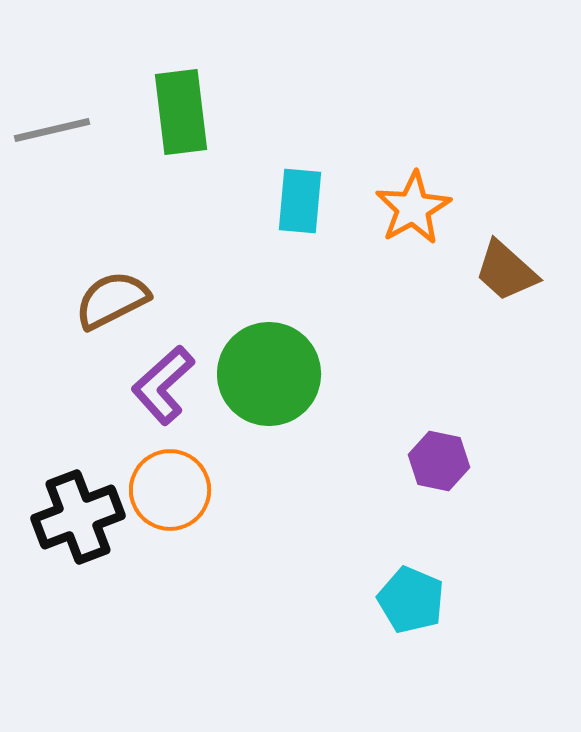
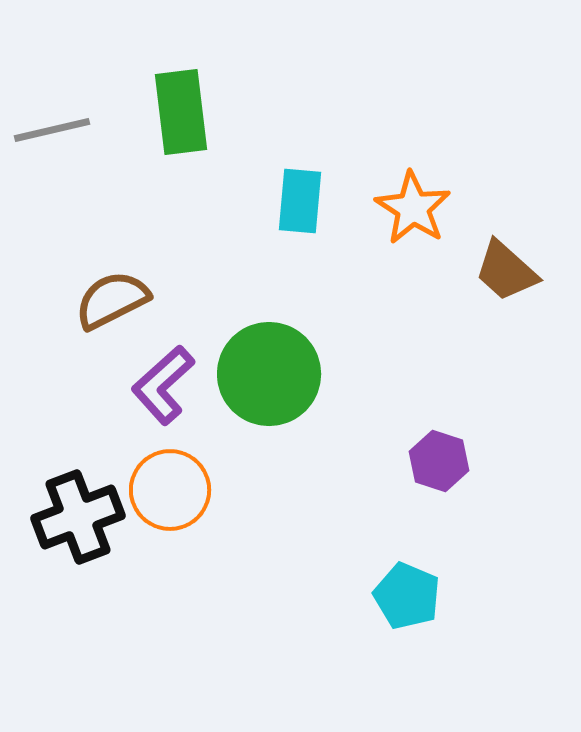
orange star: rotated 10 degrees counterclockwise
purple hexagon: rotated 6 degrees clockwise
cyan pentagon: moved 4 px left, 4 px up
